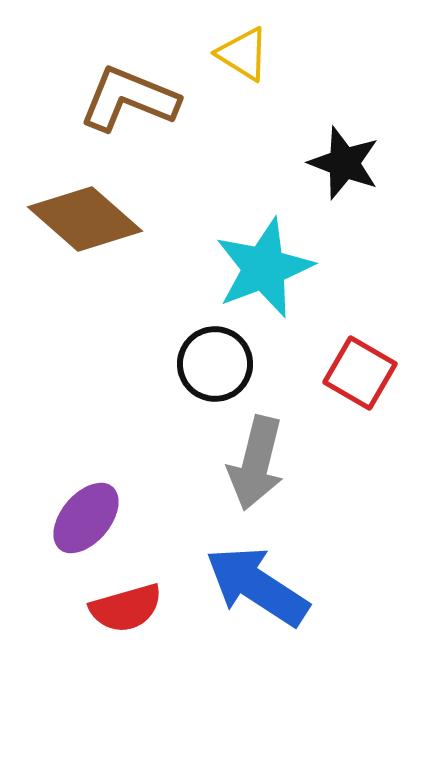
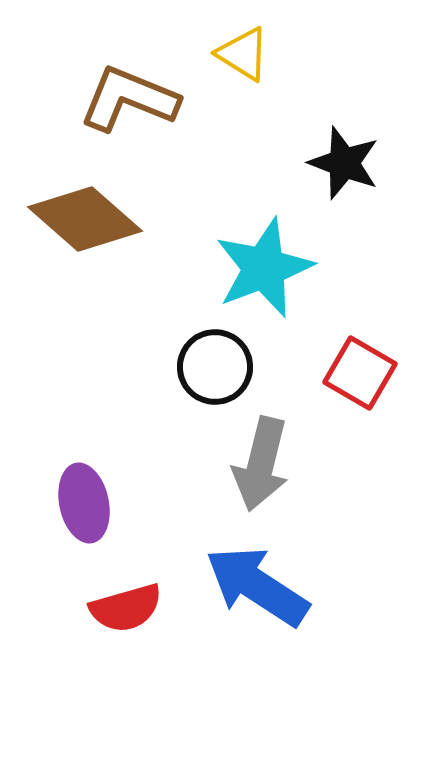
black circle: moved 3 px down
gray arrow: moved 5 px right, 1 px down
purple ellipse: moved 2 px left, 15 px up; rotated 52 degrees counterclockwise
